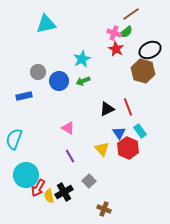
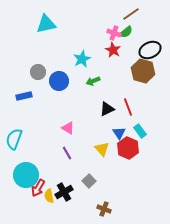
red star: moved 3 px left, 1 px down
green arrow: moved 10 px right
purple line: moved 3 px left, 3 px up
